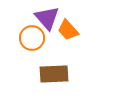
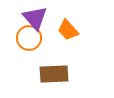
purple triangle: moved 12 px left
orange circle: moved 3 px left
